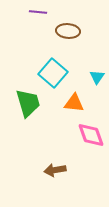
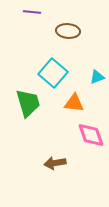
purple line: moved 6 px left
cyan triangle: rotated 35 degrees clockwise
brown arrow: moved 7 px up
